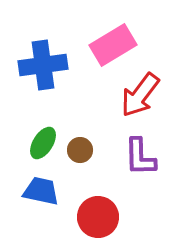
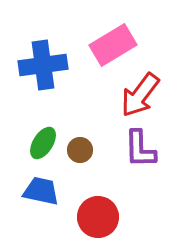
purple L-shape: moved 8 px up
